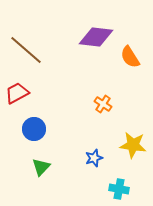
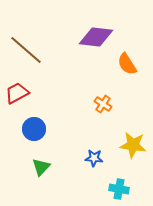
orange semicircle: moved 3 px left, 7 px down
blue star: rotated 24 degrees clockwise
